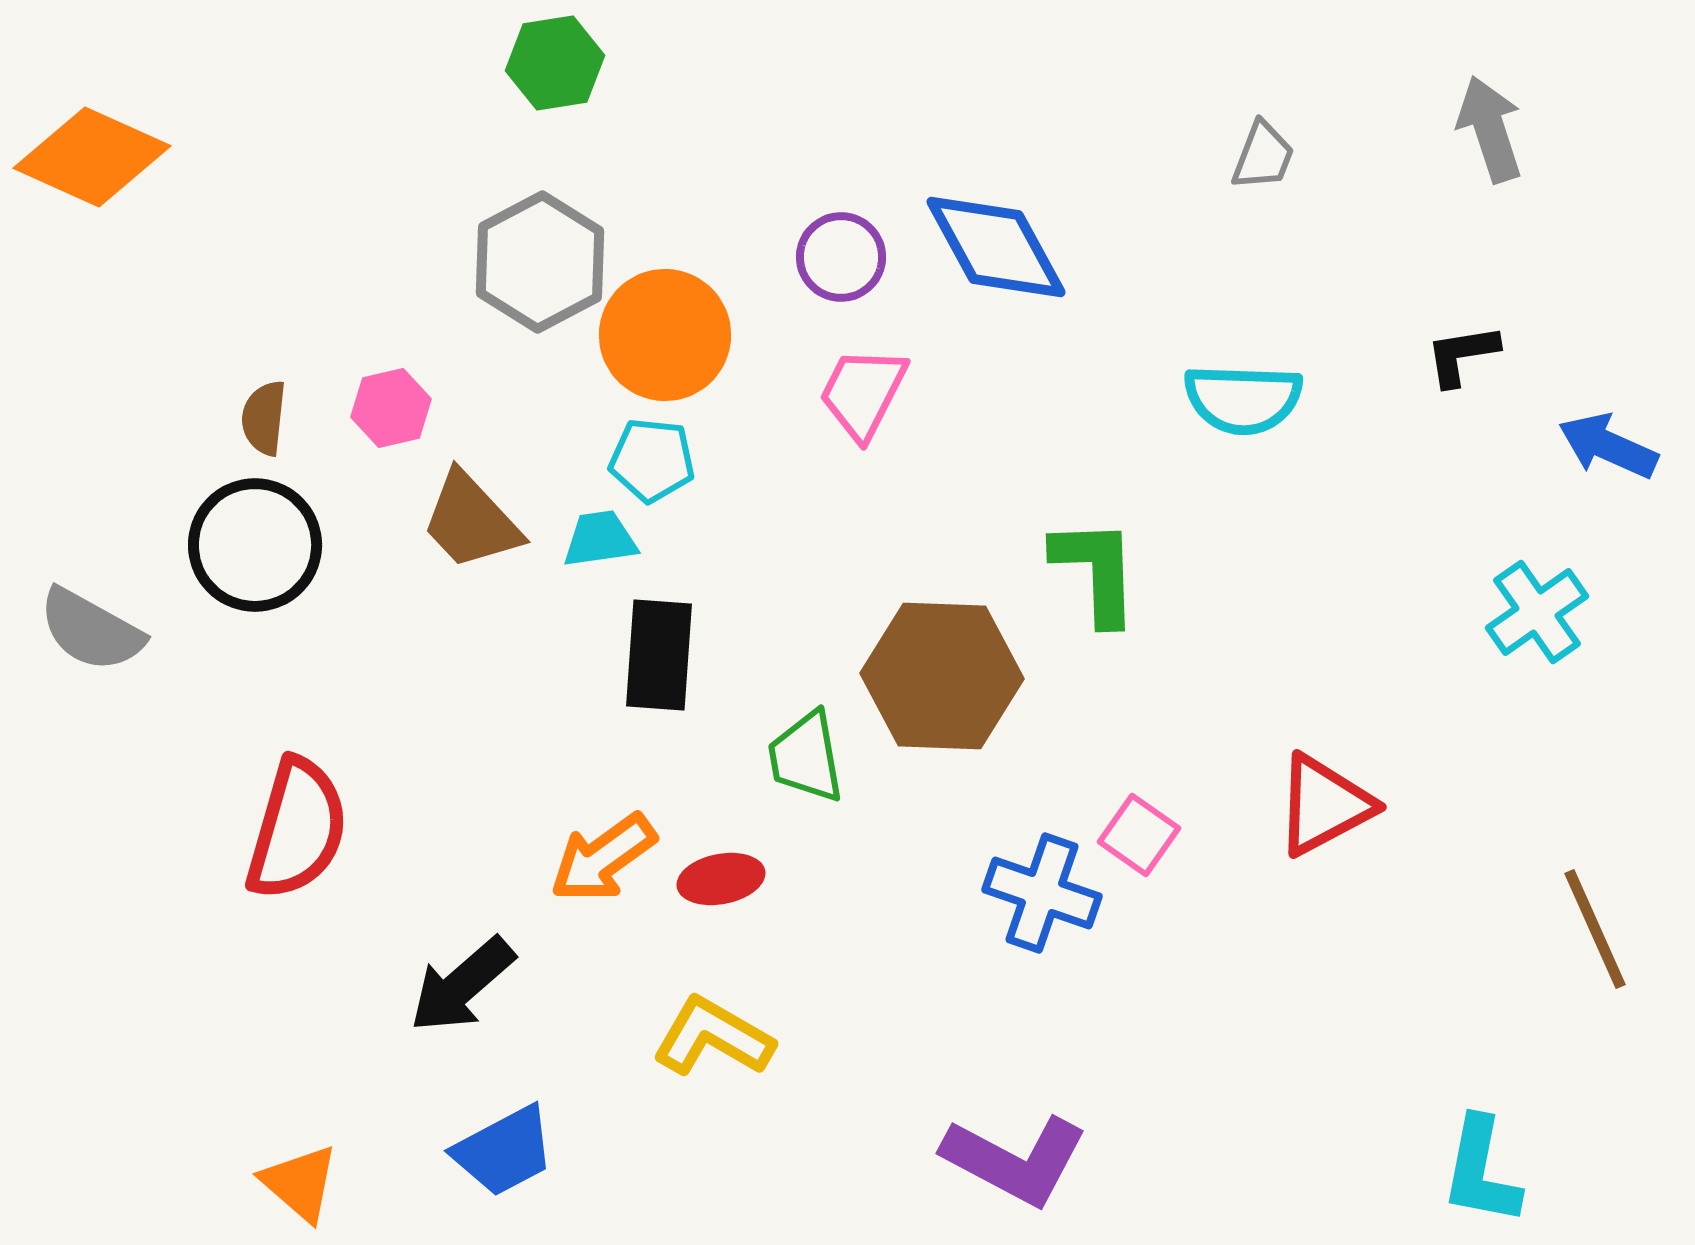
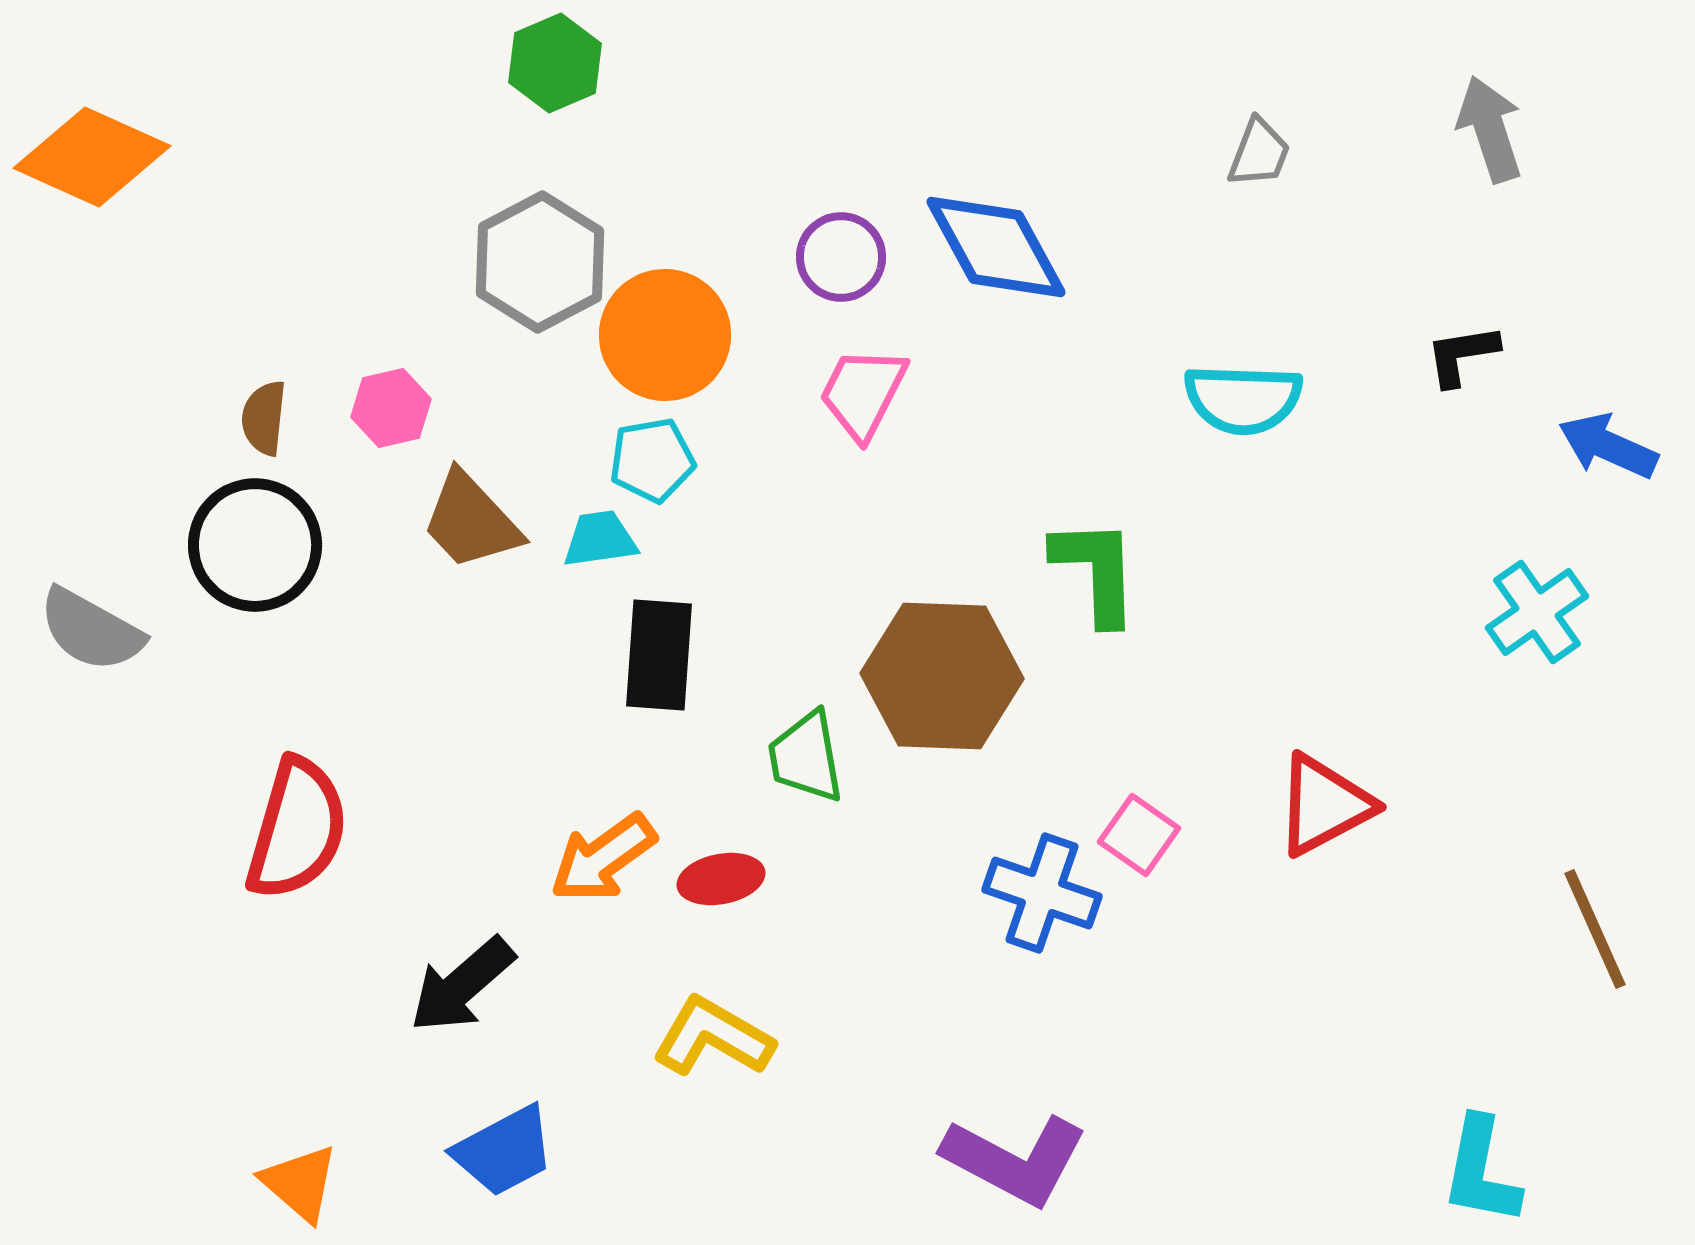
green hexagon: rotated 14 degrees counterclockwise
gray trapezoid: moved 4 px left, 3 px up
cyan pentagon: rotated 16 degrees counterclockwise
